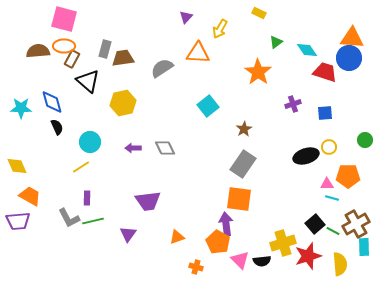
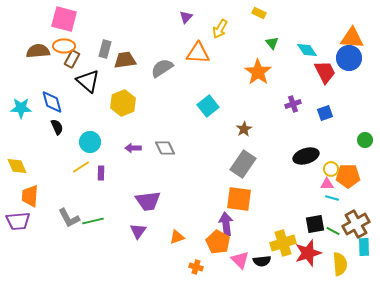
green triangle at (276, 42): moved 4 px left, 1 px down; rotated 32 degrees counterclockwise
brown trapezoid at (123, 58): moved 2 px right, 2 px down
red trapezoid at (325, 72): rotated 45 degrees clockwise
yellow hexagon at (123, 103): rotated 10 degrees counterclockwise
blue square at (325, 113): rotated 14 degrees counterclockwise
yellow circle at (329, 147): moved 2 px right, 22 px down
orange trapezoid at (30, 196): rotated 115 degrees counterclockwise
purple rectangle at (87, 198): moved 14 px right, 25 px up
black square at (315, 224): rotated 30 degrees clockwise
purple triangle at (128, 234): moved 10 px right, 3 px up
red star at (308, 256): moved 3 px up
